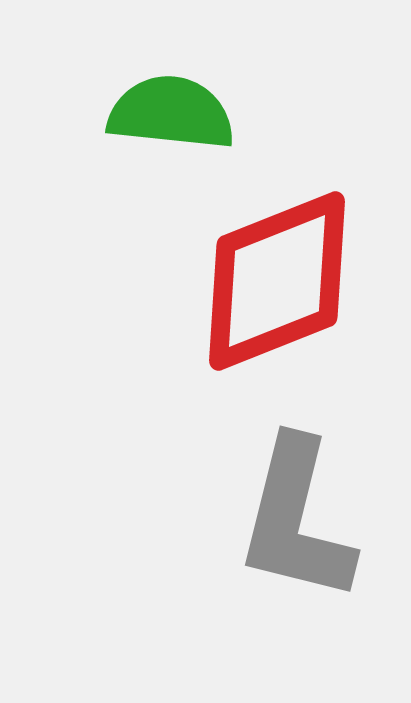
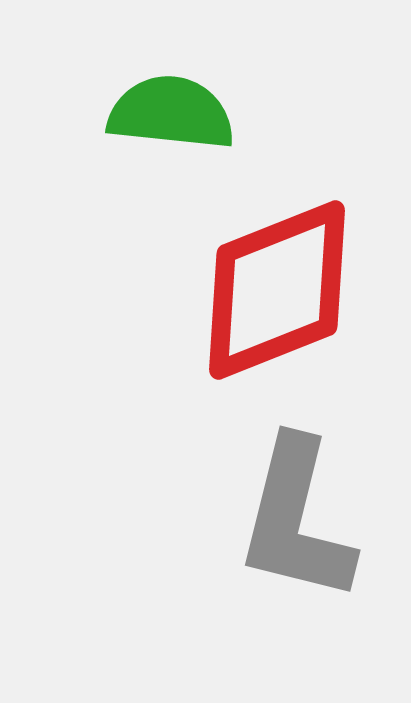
red diamond: moved 9 px down
